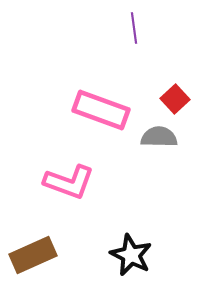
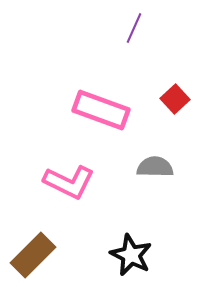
purple line: rotated 32 degrees clockwise
gray semicircle: moved 4 px left, 30 px down
pink L-shape: rotated 6 degrees clockwise
brown rectangle: rotated 21 degrees counterclockwise
